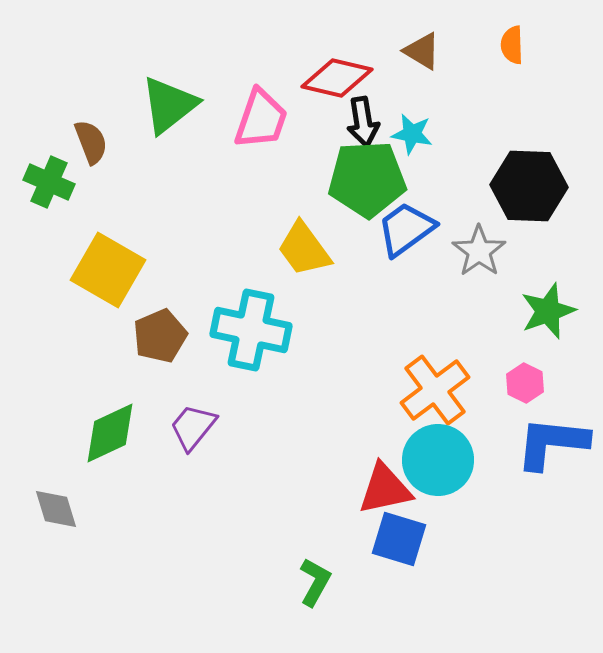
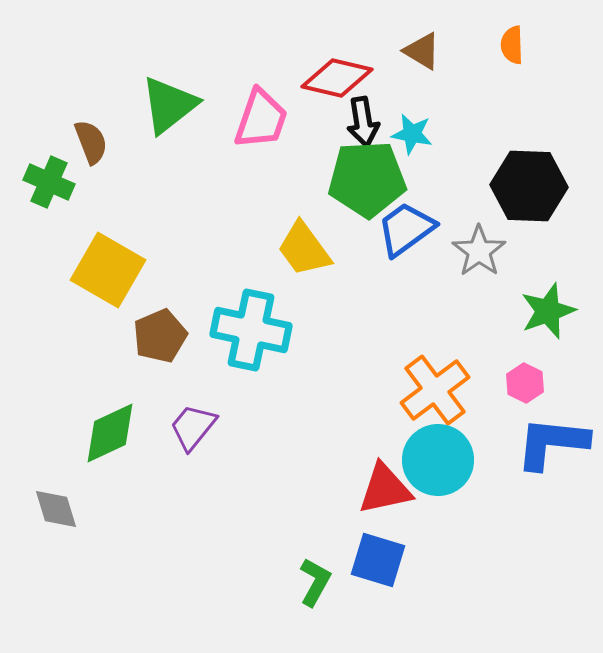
blue square: moved 21 px left, 21 px down
